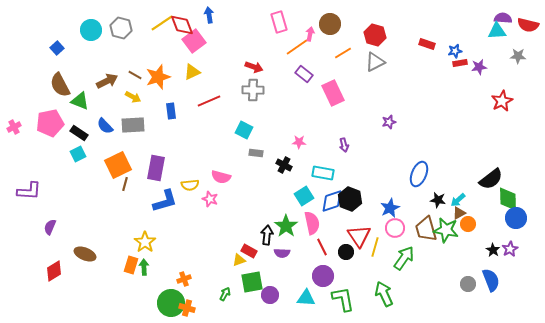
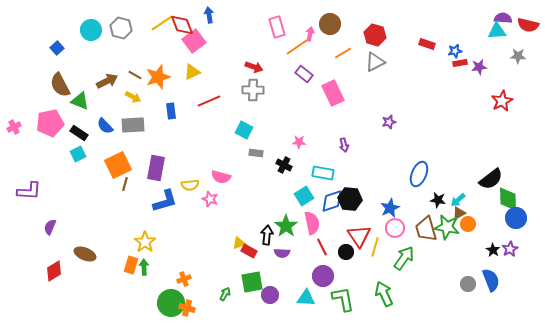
pink rectangle at (279, 22): moved 2 px left, 5 px down
black hexagon at (350, 199): rotated 15 degrees counterclockwise
green star at (446, 230): moved 1 px right, 3 px up
yellow triangle at (239, 260): moved 17 px up
